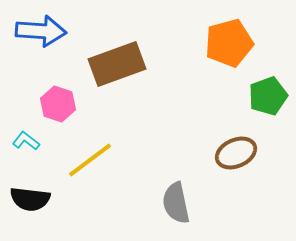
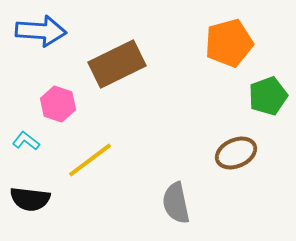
brown rectangle: rotated 6 degrees counterclockwise
